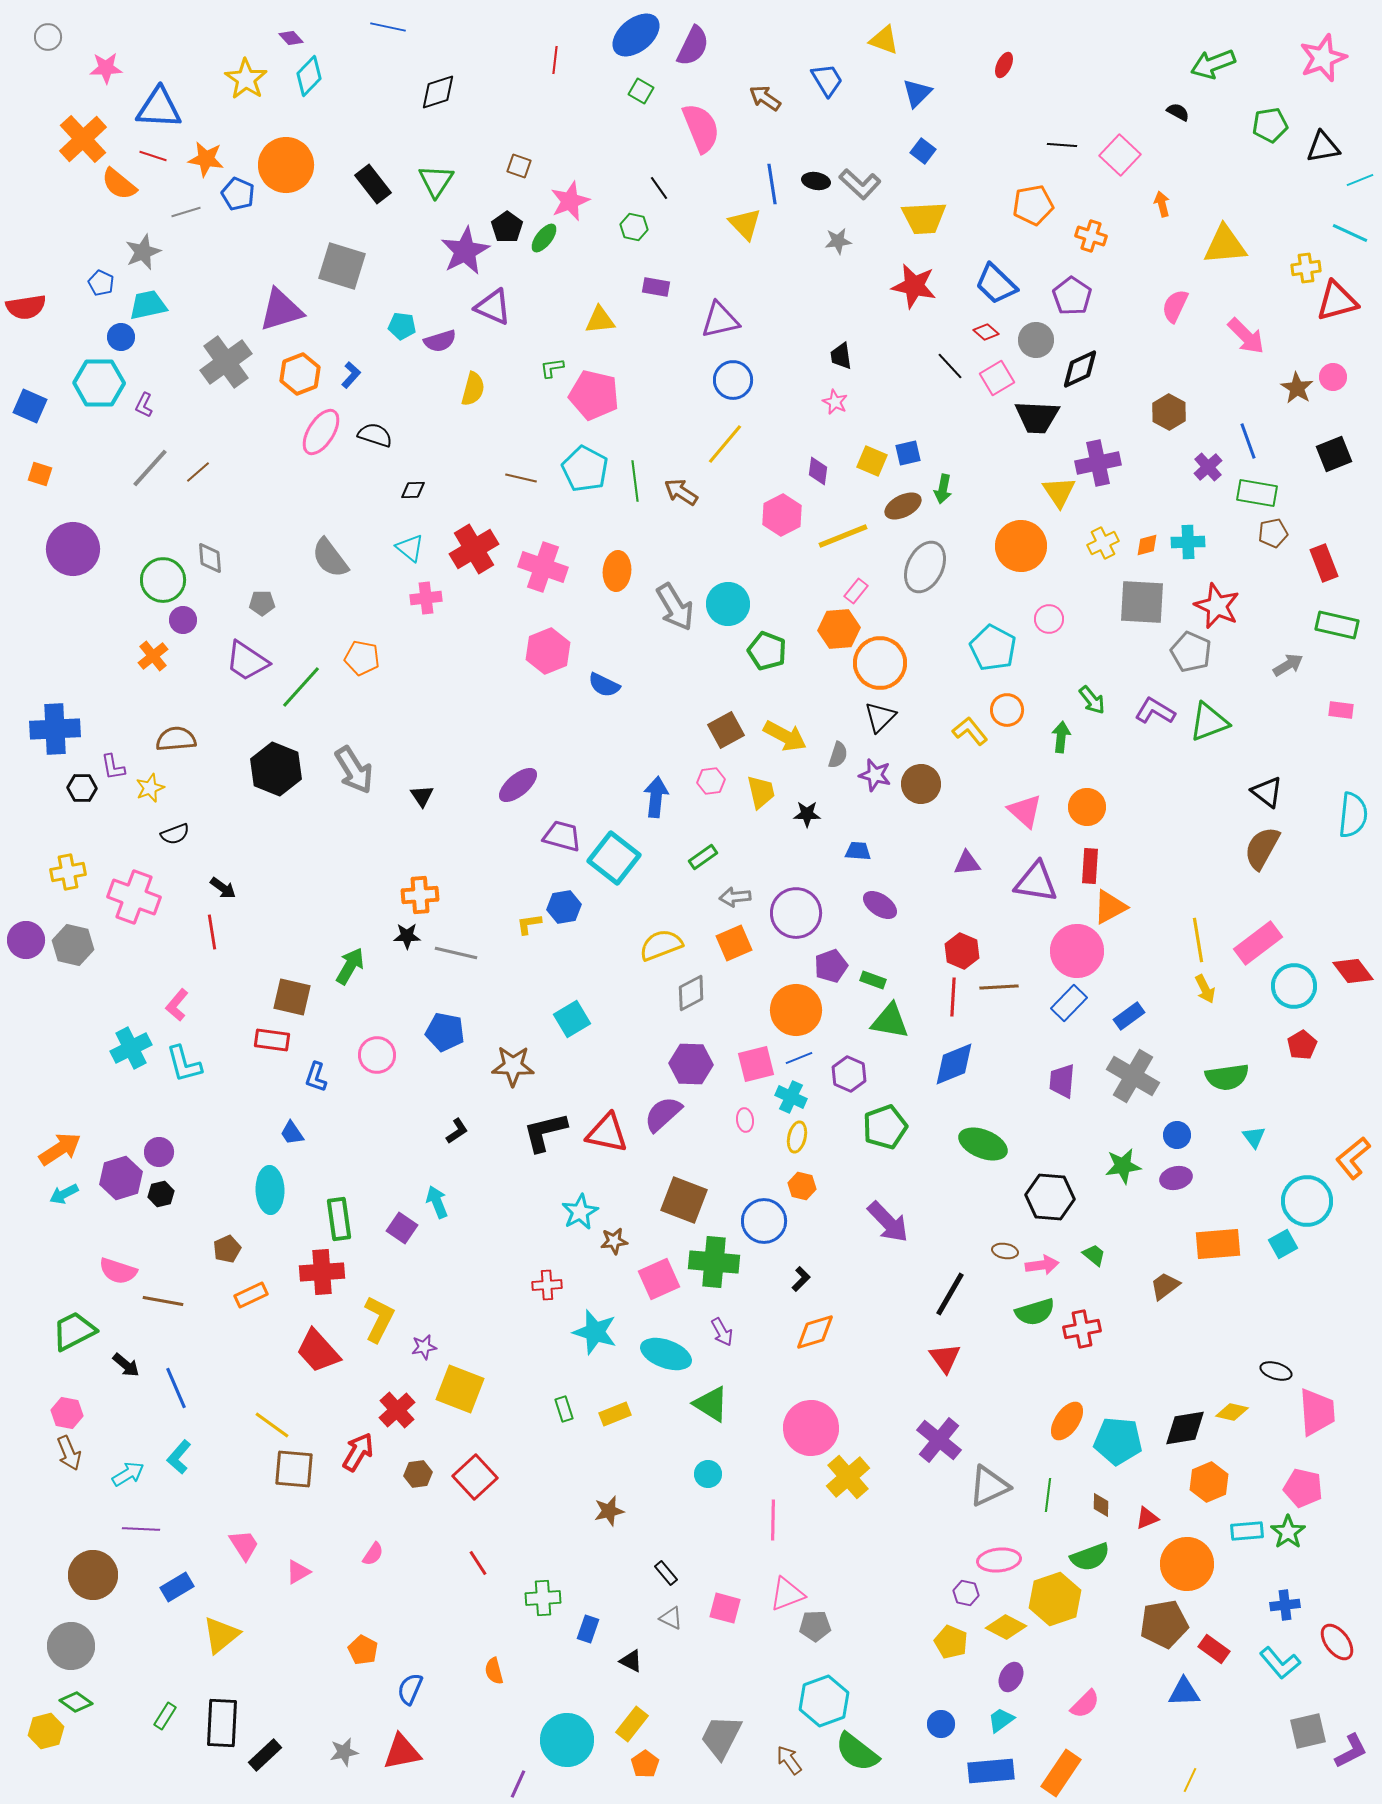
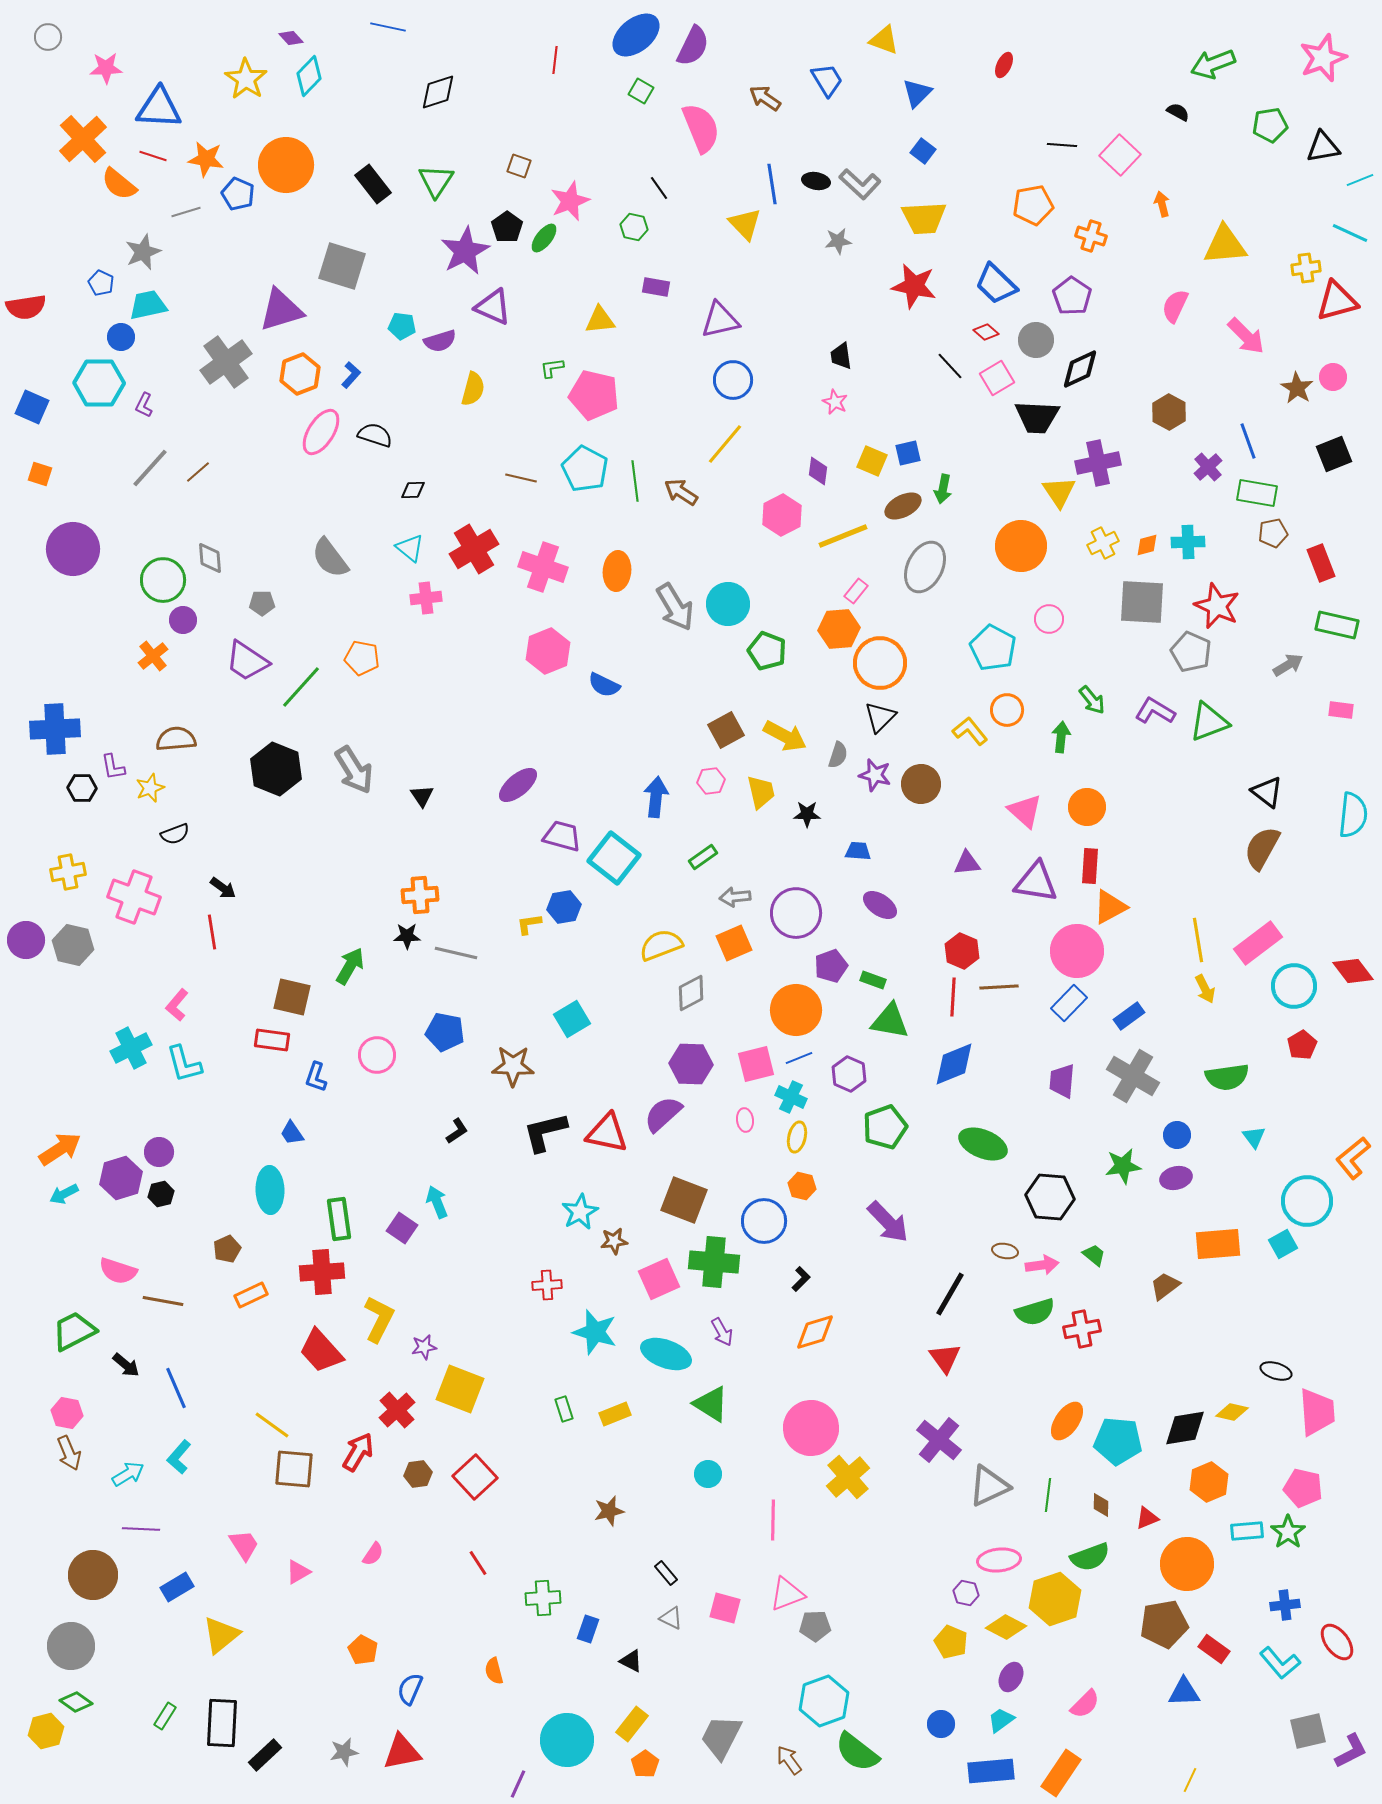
blue square at (30, 406): moved 2 px right, 1 px down
red rectangle at (1324, 563): moved 3 px left
red trapezoid at (318, 1351): moved 3 px right
